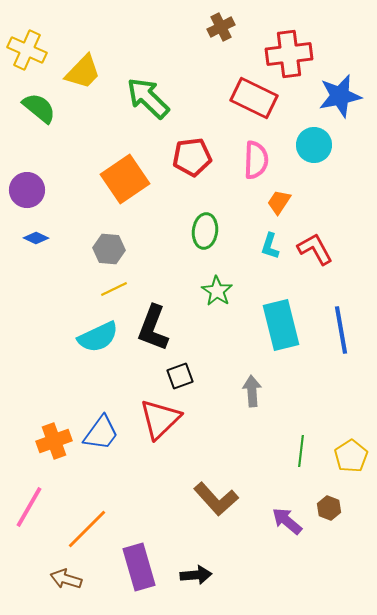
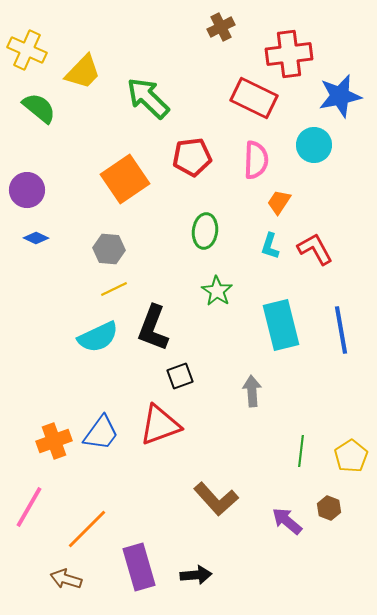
red triangle: moved 6 px down; rotated 24 degrees clockwise
